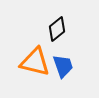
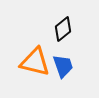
black diamond: moved 6 px right
